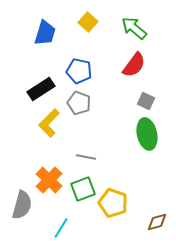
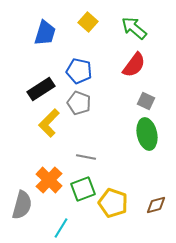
brown diamond: moved 1 px left, 17 px up
